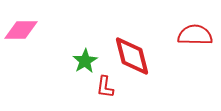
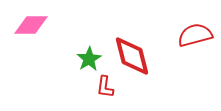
pink diamond: moved 10 px right, 5 px up
red semicircle: rotated 16 degrees counterclockwise
green star: moved 4 px right, 2 px up
